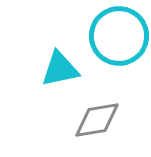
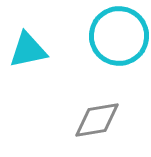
cyan triangle: moved 32 px left, 19 px up
